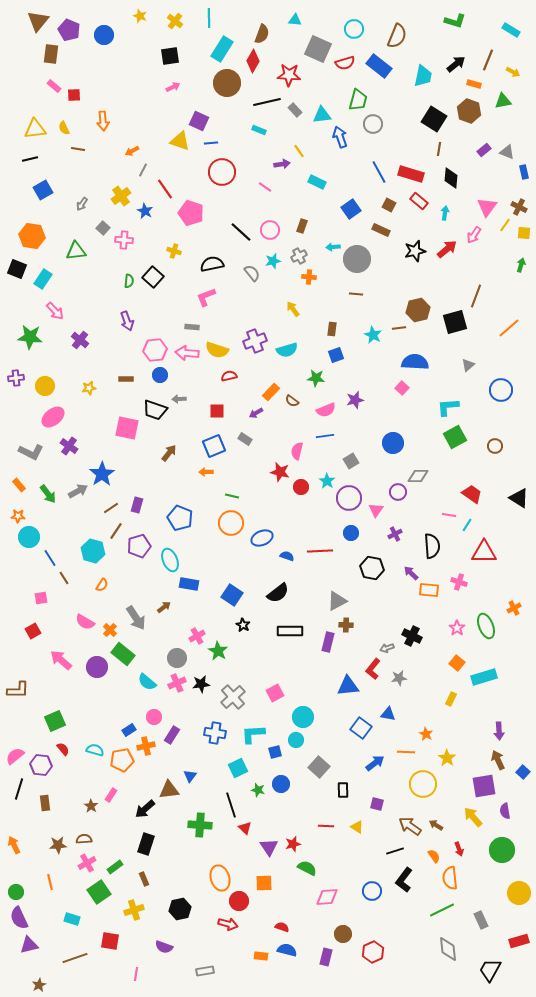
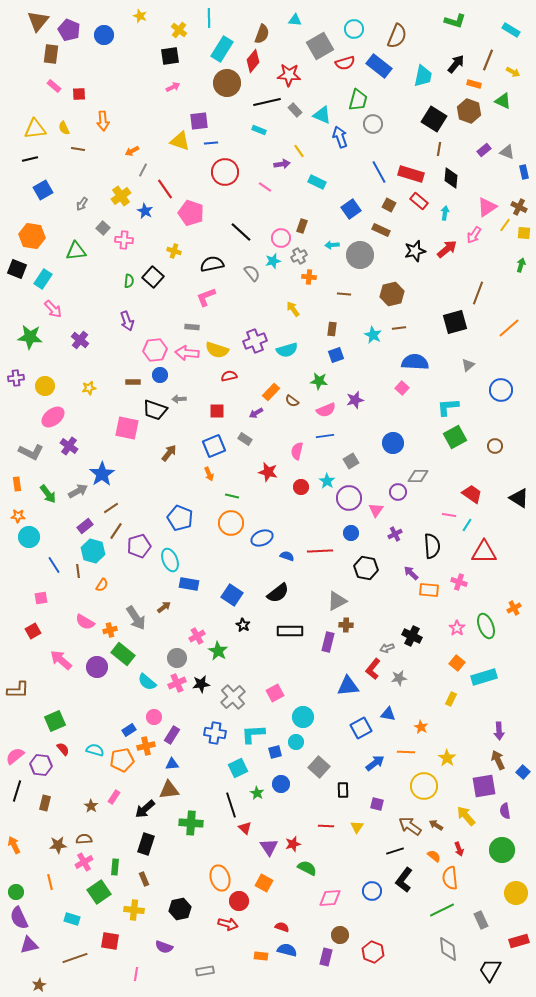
yellow cross at (175, 21): moved 4 px right, 9 px down
gray square at (318, 49): moved 2 px right, 3 px up; rotated 36 degrees clockwise
red diamond at (253, 61): rotated 10 degrees clockwise
black arrow at (456, 64): rotated 12 degrees counterclockwise
red square at (74, 95): moved 5 px right, 1 px up
green triangle at (503, 101): rotated 36 degrees clockwise
cyan triangle at (322, 115): rotated 30 degrees clockwise
purple square at (199, 121): rotated 30 degrees counterclockwise
red circle at (222, 172): moved 3 px right
pink triangle at (487, 207): rotated 20 degrees clockwise
pink circle at (270, 230): moved 11 px right, 8 px down
cyan arrow at (333, 247): moved 1 px left, 2 px up
gray circle at (357, 259): moved 3 px right, 4 px up
brown line at (356, 294): moved 12 px left
brown line at (476, 296): moved 2 px right, 3 px up
brown hexagon at (418, 310): moved 26 px left, 16 px up
pink arrow at (55, 311): moved 2 px left, 2 px up
green star at (316, 378): moved 3 px right, 3 px down
brown rectangle at (126, 379): moved 7 px right, 3 px down
orange arrow at (206, 472): moved 3 px right, 2 px down; rotated 112 degrees counterclockwise
red star at (280, 472): moved 12 px left
orange rectangle at (19, 485): moved 2 px left, 1 px up; rotated 32 degrees clockwise
purple rectangle at (137, 505): moved 52 px left, 21 px down; rotated 35 degrees clockwise
blue line at (50, 558): moved 4 px right, 7 px down
black hexagon at (372, 568): moved 6 px left
brown line at (64, 578): moved 14 px right, 7 px up; rotated 24 degrees clockwise
orange cross at (110, 630): rotated 32 degrees clockwise
blue square at (361, 728): rotated 25 degrees clockwise
orange star at (426, 734): moved 5 px left, 7 px up
cyan circle at (296, 740): moved 2 px down
blue triangle at (190, 776): moved 18 px left, 12 px up; rotated 48 degrees clockwise
yellow circle at (423, 784): moved 1 px right, 2 px down
black line at (19, 789): moved 2 px left, 2 px down
green star at (258, 790): moved 1 px left, 3 px down; rotated 16 degrees clockwise
pink rectangle at (111, 795): moved 3 px right, 2 px down
brown rectangle at (45, 803): rotated 21 degrees clockwise
yellow arrow at (473, 817): moved 7 px left, 1 px up
green cross at (200, 825): moved 9 px left, 2 px up
yellow triangle at (357, 827): rotated 32 degrees clockwise
orange semicircle at (434, 856): rotated 16 degrees counterclockwise
pink cross at (87, 863): moved 3 px left, 1 px up
green rectangle at (115, 867): rotated 49 degrees counterclockwise
orange square at (264, 883): rotated 30 degrees clockwise
yellow circle at (519, 893): moved 3 px left
pink diamond at (327, 897): moved 3 px right, 1 px down
yellow cross at (134, 910): rotated 24 degrees clockwise
brown circle at (343, 934): moved 3 px left, 1 px down
red hexagon at (373, 952): rotated 15 degrees counterclockwise
